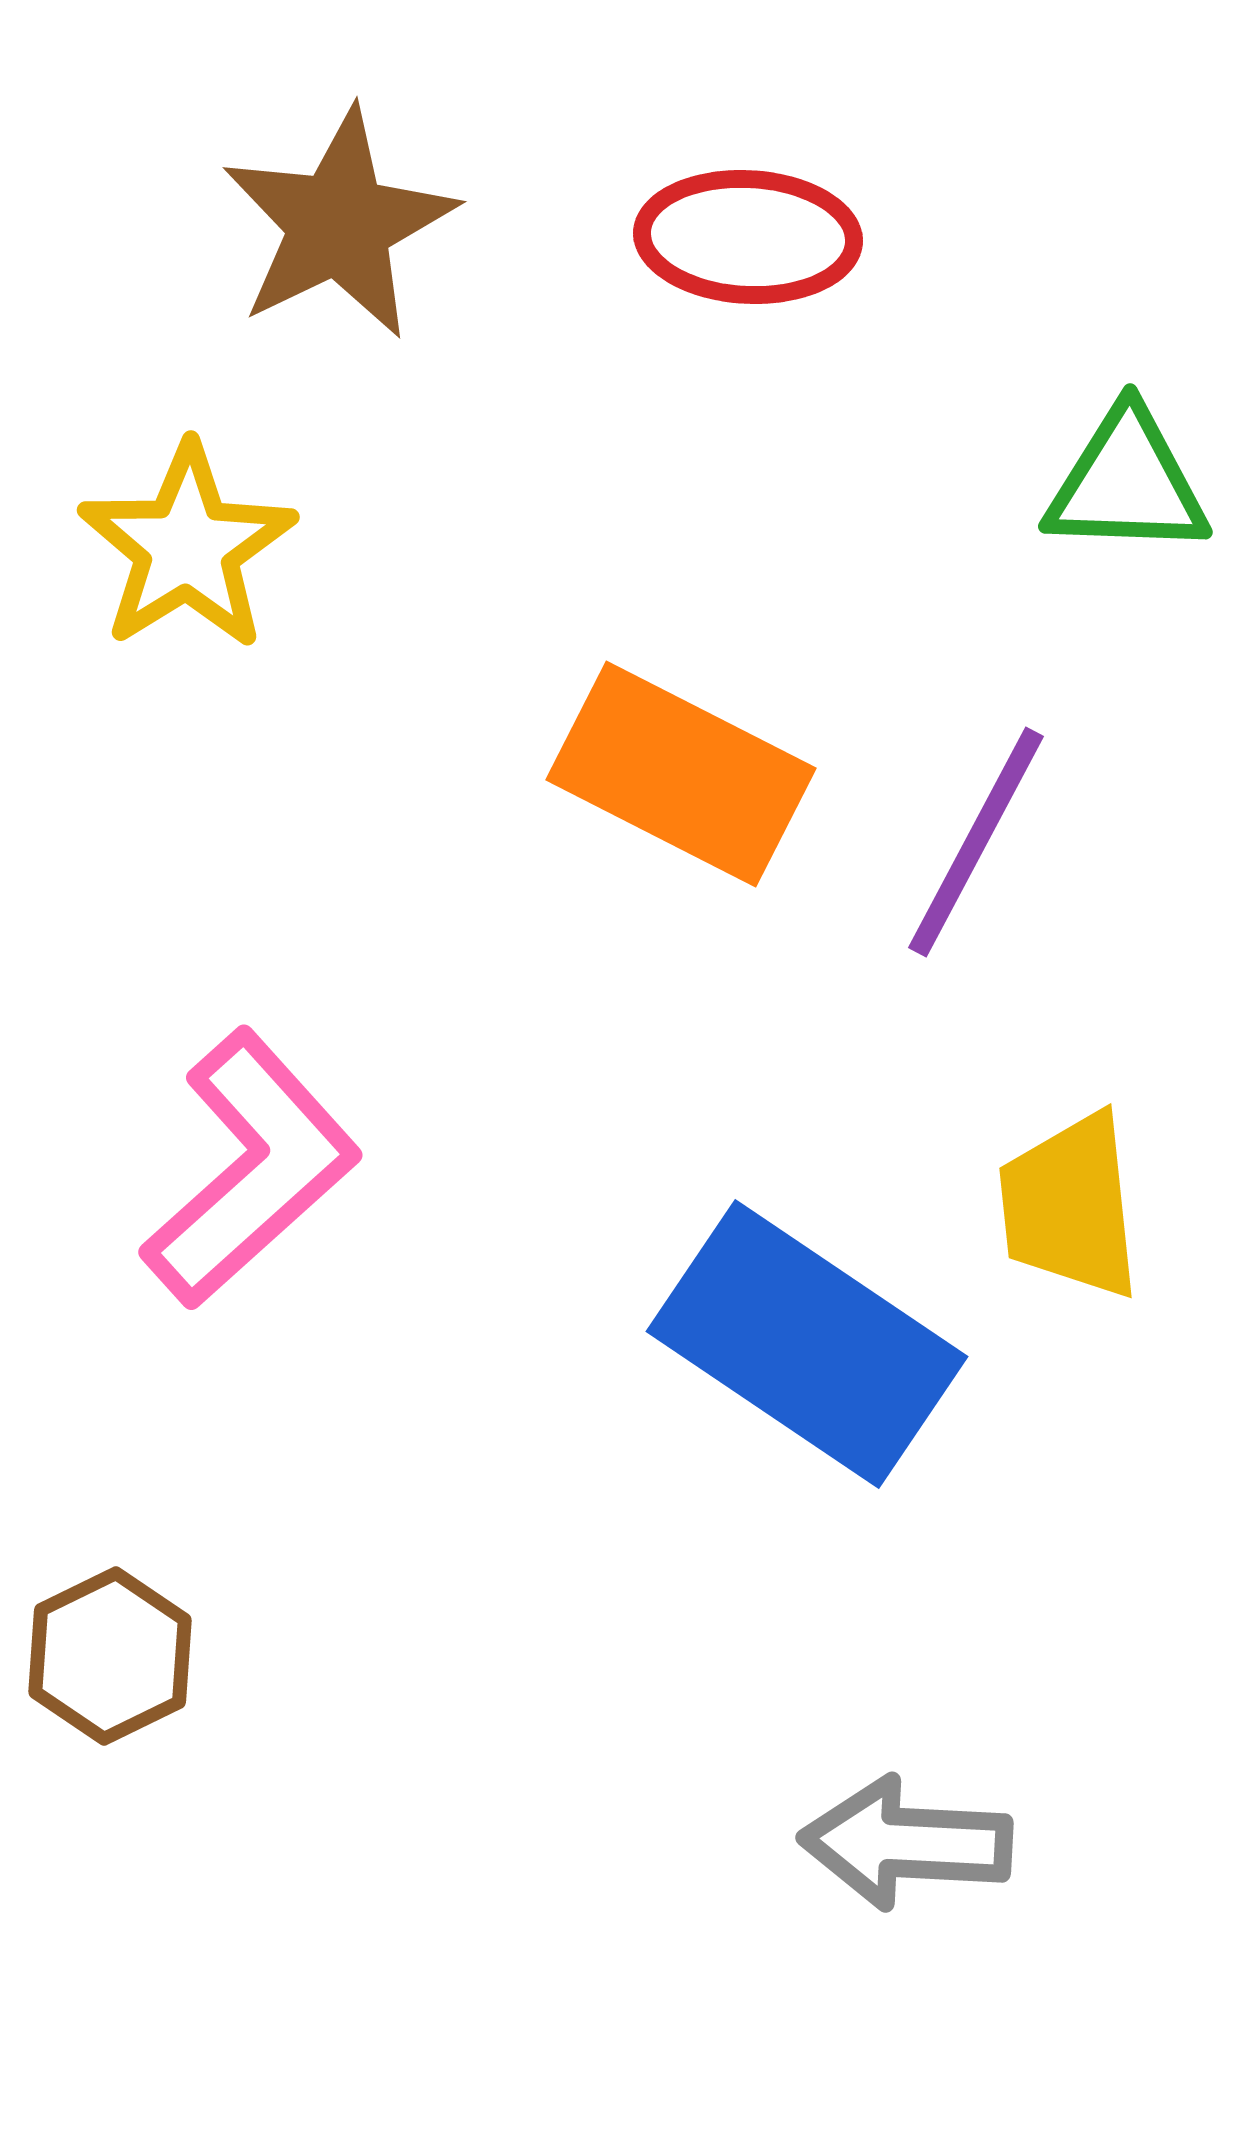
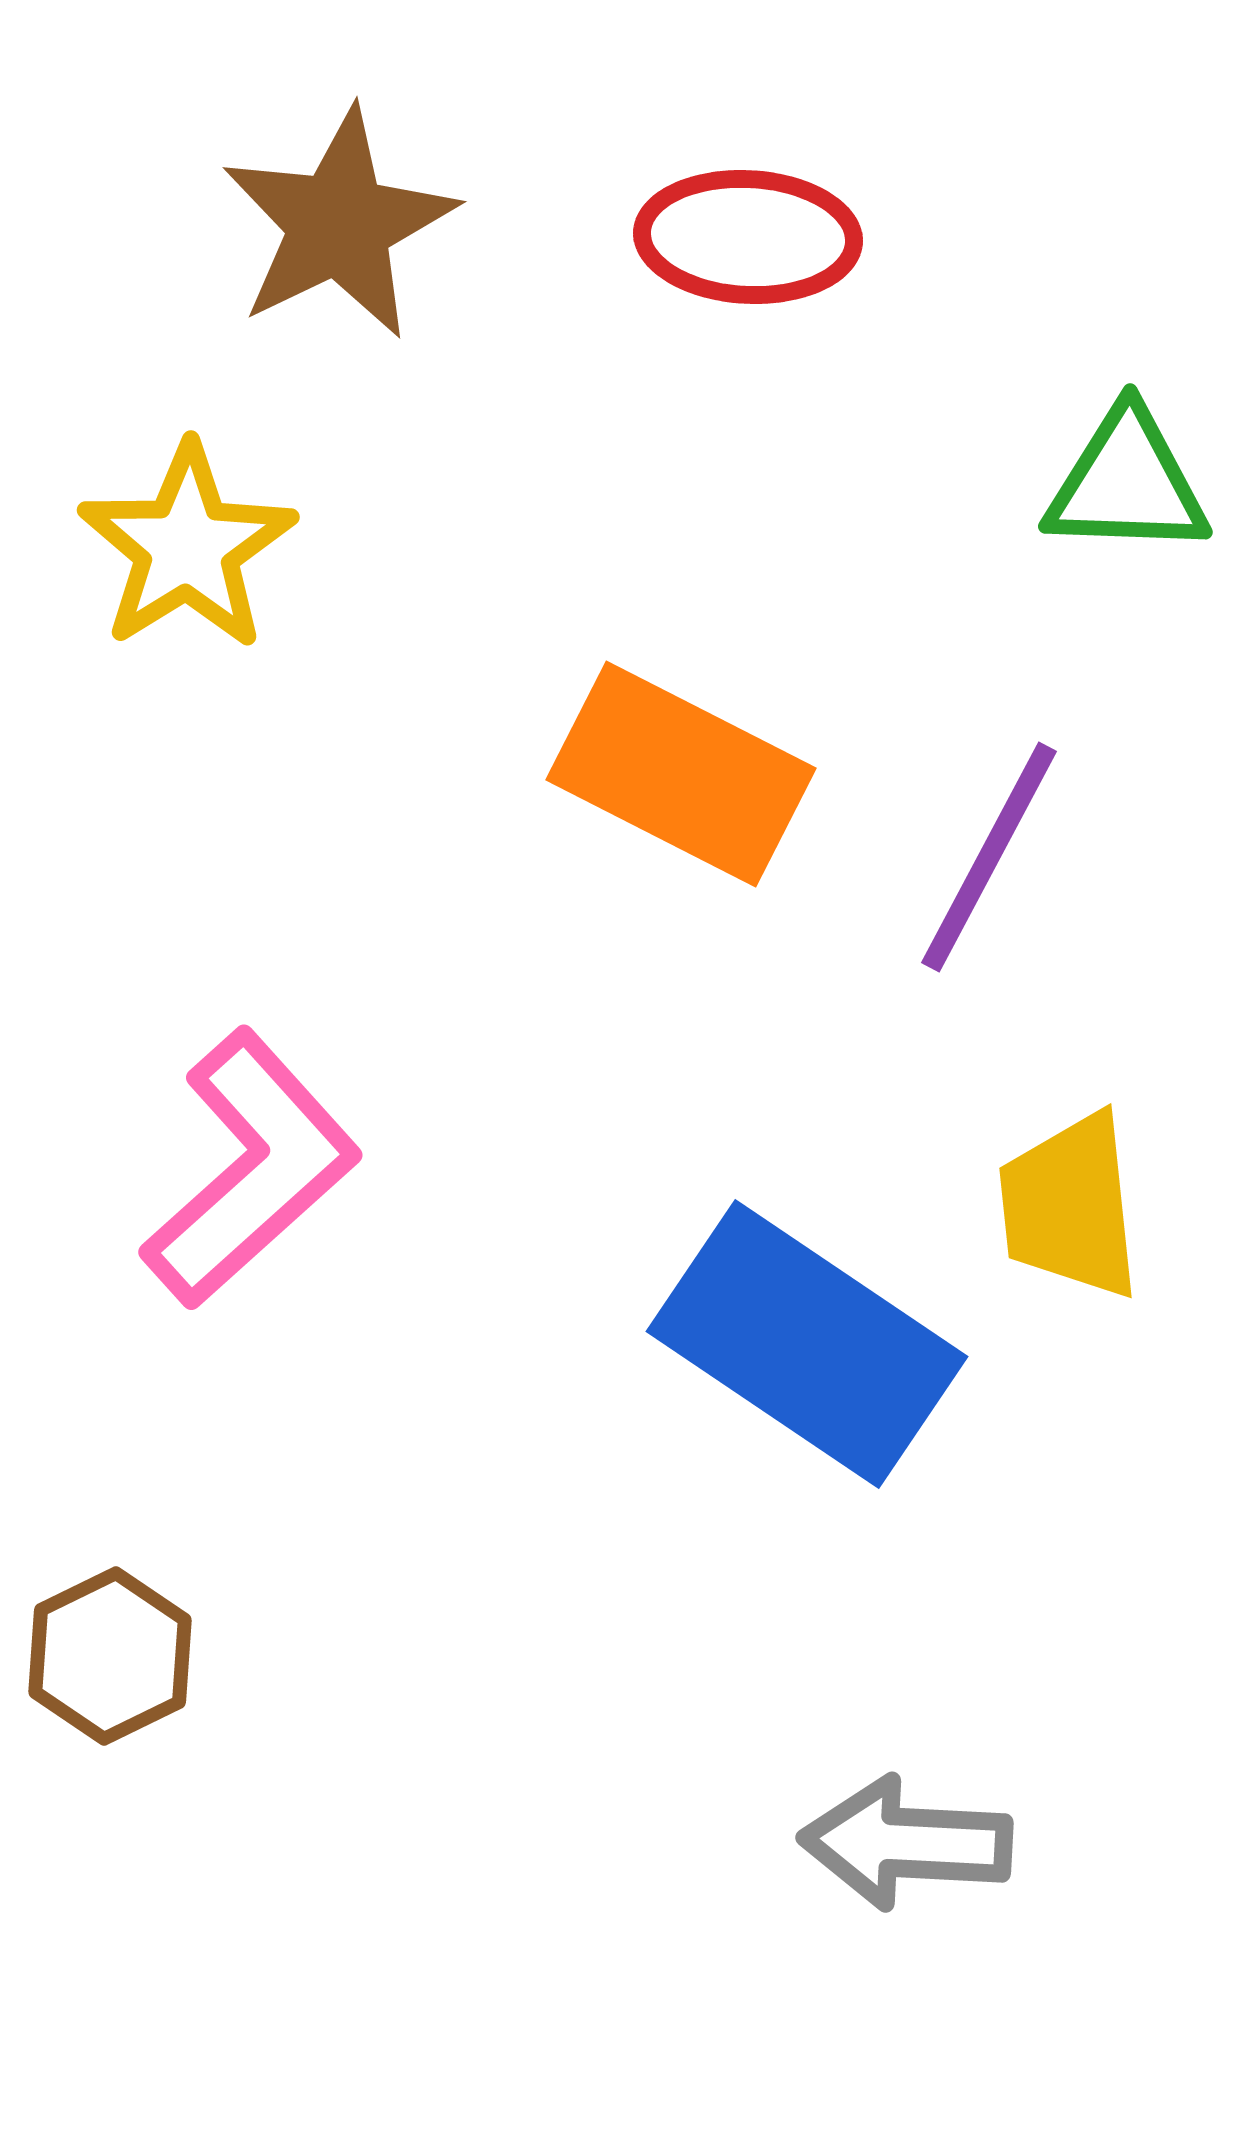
purple line: moved 13 px right, 15 px down
